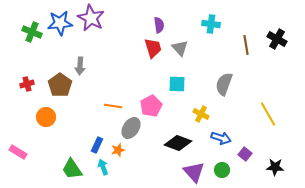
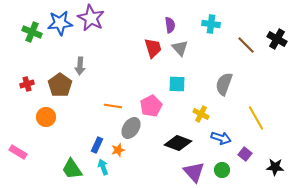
purple semicircle: moved 11 px right
brown line: rotated 36 degrees counterclockwise
yellow line: moved 12 px left, 4 px down
